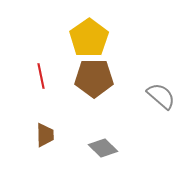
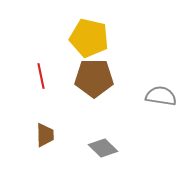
yellow pentagon: rotated 24 degrees counterclockwise
gray semicircle: rotated 32 degrees counterclockwise
